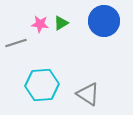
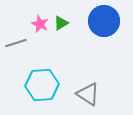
pink star: rotated 18 degrees clockwise
